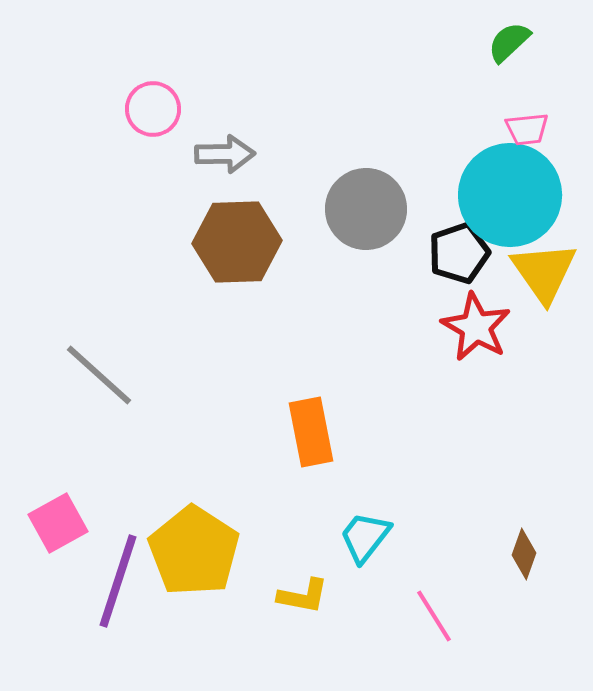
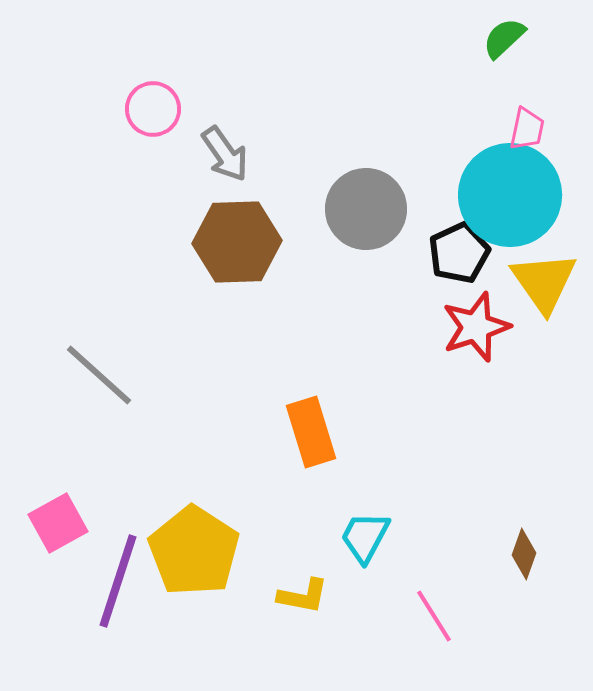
green semicircle: moved 5 px left, 4 px up
pink trapezoid: rotated 72 degrees counterclockwise
gray arrow: rotated 56 degrees clockwise
black pentagon: rotated 6 degrees counterclockwise
yellow triangle: moved 10 px down
red star: rotated 24 degrees clockwise
orange rectangle: rotated 6 degrees counterclockwise
cyan trapezoid: rotated 10 degrees counterclockwise
